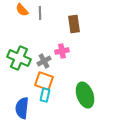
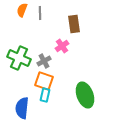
orange semicircle: rotated 64 degrees clockwise
pink cross: moved 5 px up; rotated 24 degrees counterclockwise
